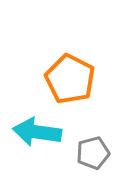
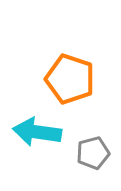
orange pentagon: rotated 9 degrees counterclockwise
